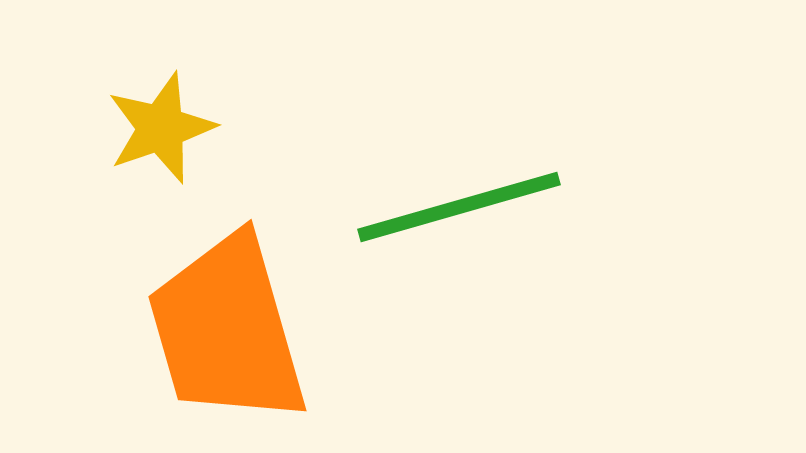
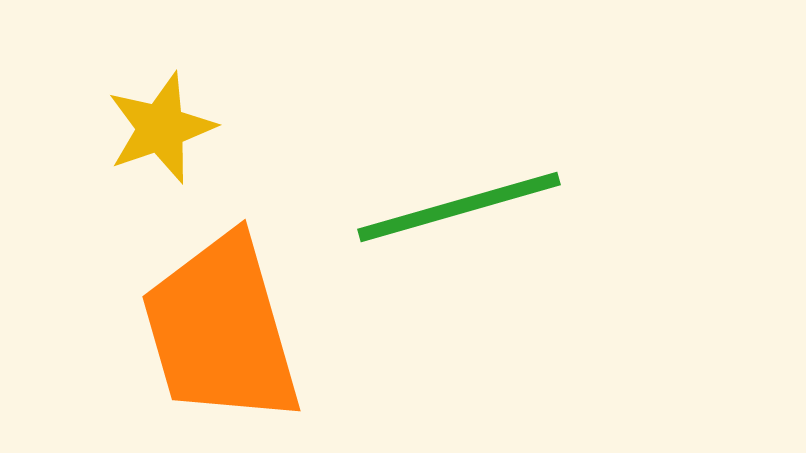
orange trapezoid: moved 6 px left
